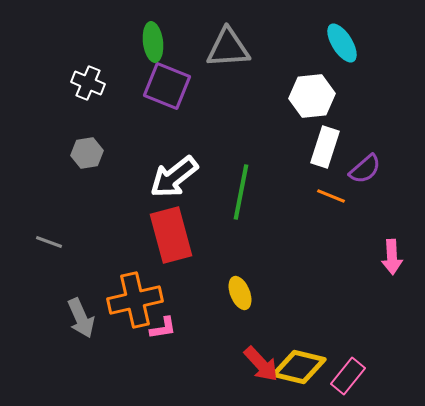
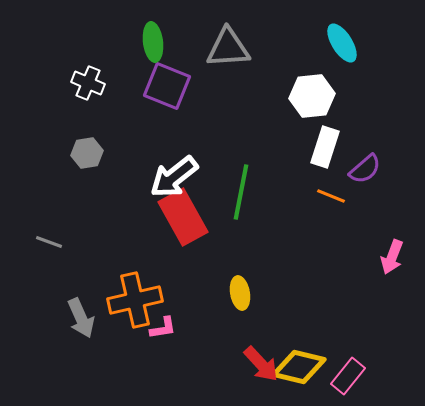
red rectangle: moved 12 px right, 18 px up; rotated 14 degrees counterclockwise
pink arrow: rotated 24 degrees clockwise
yellow ellipse: rotated 12 degrees clockwise
